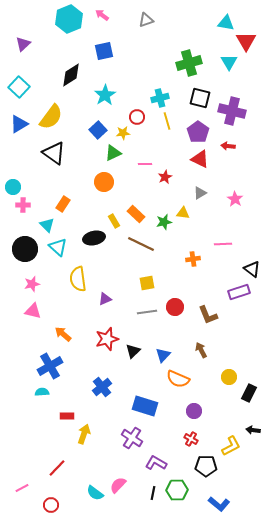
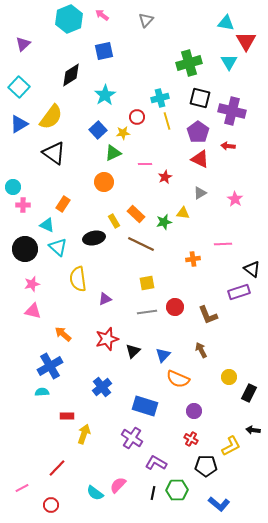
gray triangle at (146, 20): rotated 28 degrees counterclockwise
cyan triangle at (47, 225): rotated 21 degrees counterclockwise
